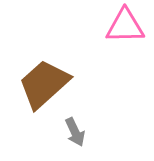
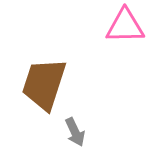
brown trapezoid: rotated 30 degrees counterclockwise
